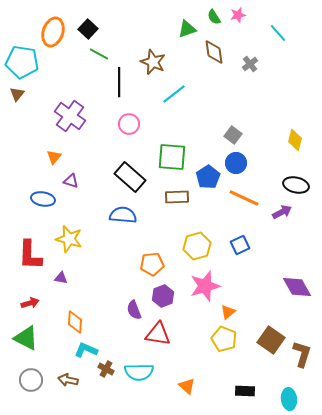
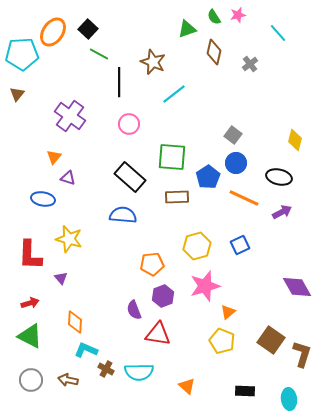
orange ellipse at (53, 32): rotated 16 degrees clockwise
brown diamond at (214, 52): rotated 20 degrees clockwise
cyan pentagon at (22, 62): moved 8 px up; rotated 12 degrees counterclockwise
purple triangle at (71, 181): moved 3 px left, 3 px up
black ellipse at (296, 185): moved 17 px left, 8 px up
purple triangle at (61, 278): rotated 40 degrees clockwise
green triangle at (26, 338): moved 4 px right, 2 px up
yellow pentagon at (224, 339): moved 2 px left, 2 px down
